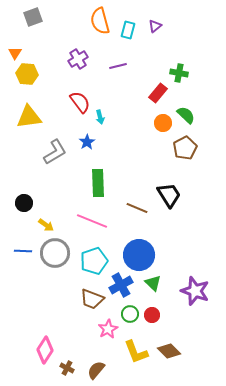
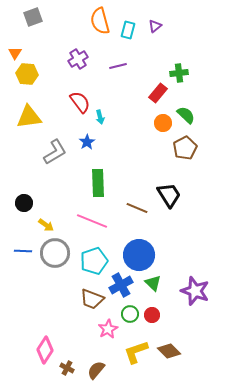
green cross: rotated 18 degrees counterclockwise
yellow L-shape: rotated 92 degrees clockwise
